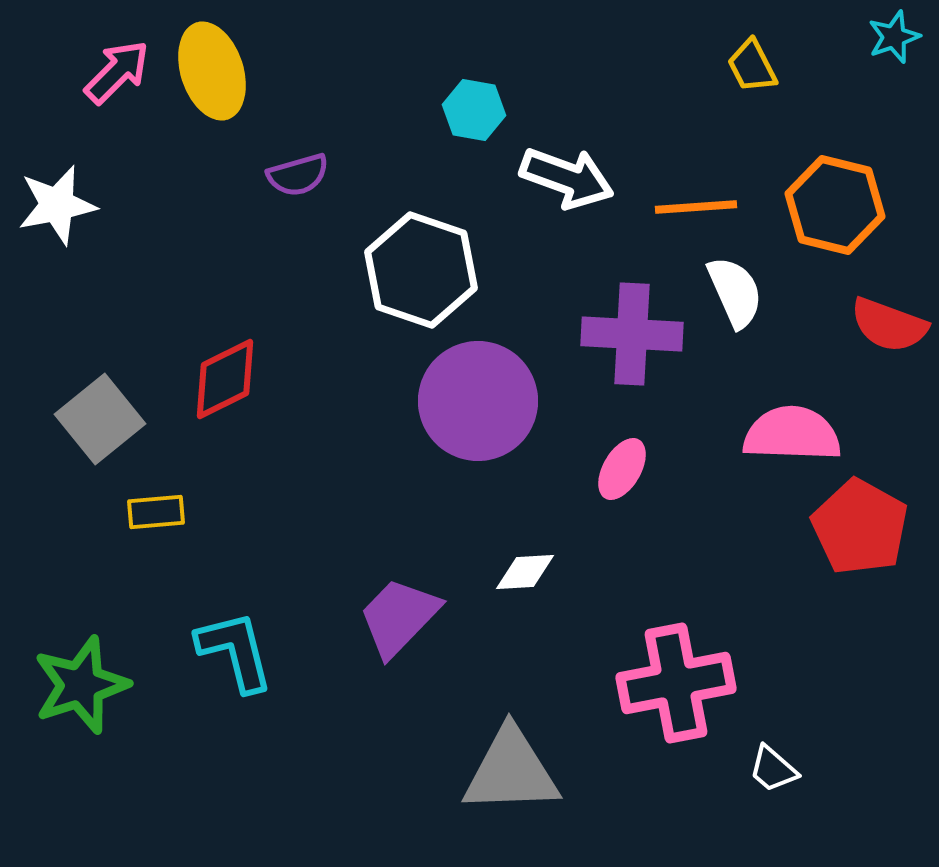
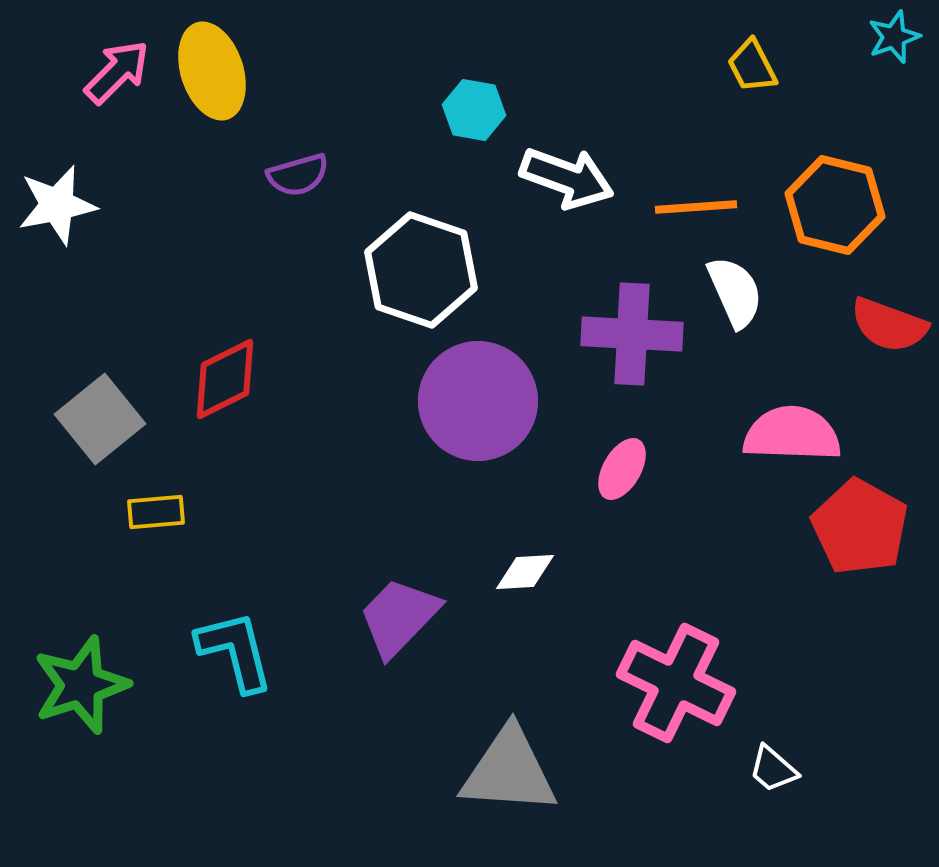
pink cross: rotated 37 degrees clockwise
gray triangle: moved 2 px left; rotated 6 degrees clockwise
